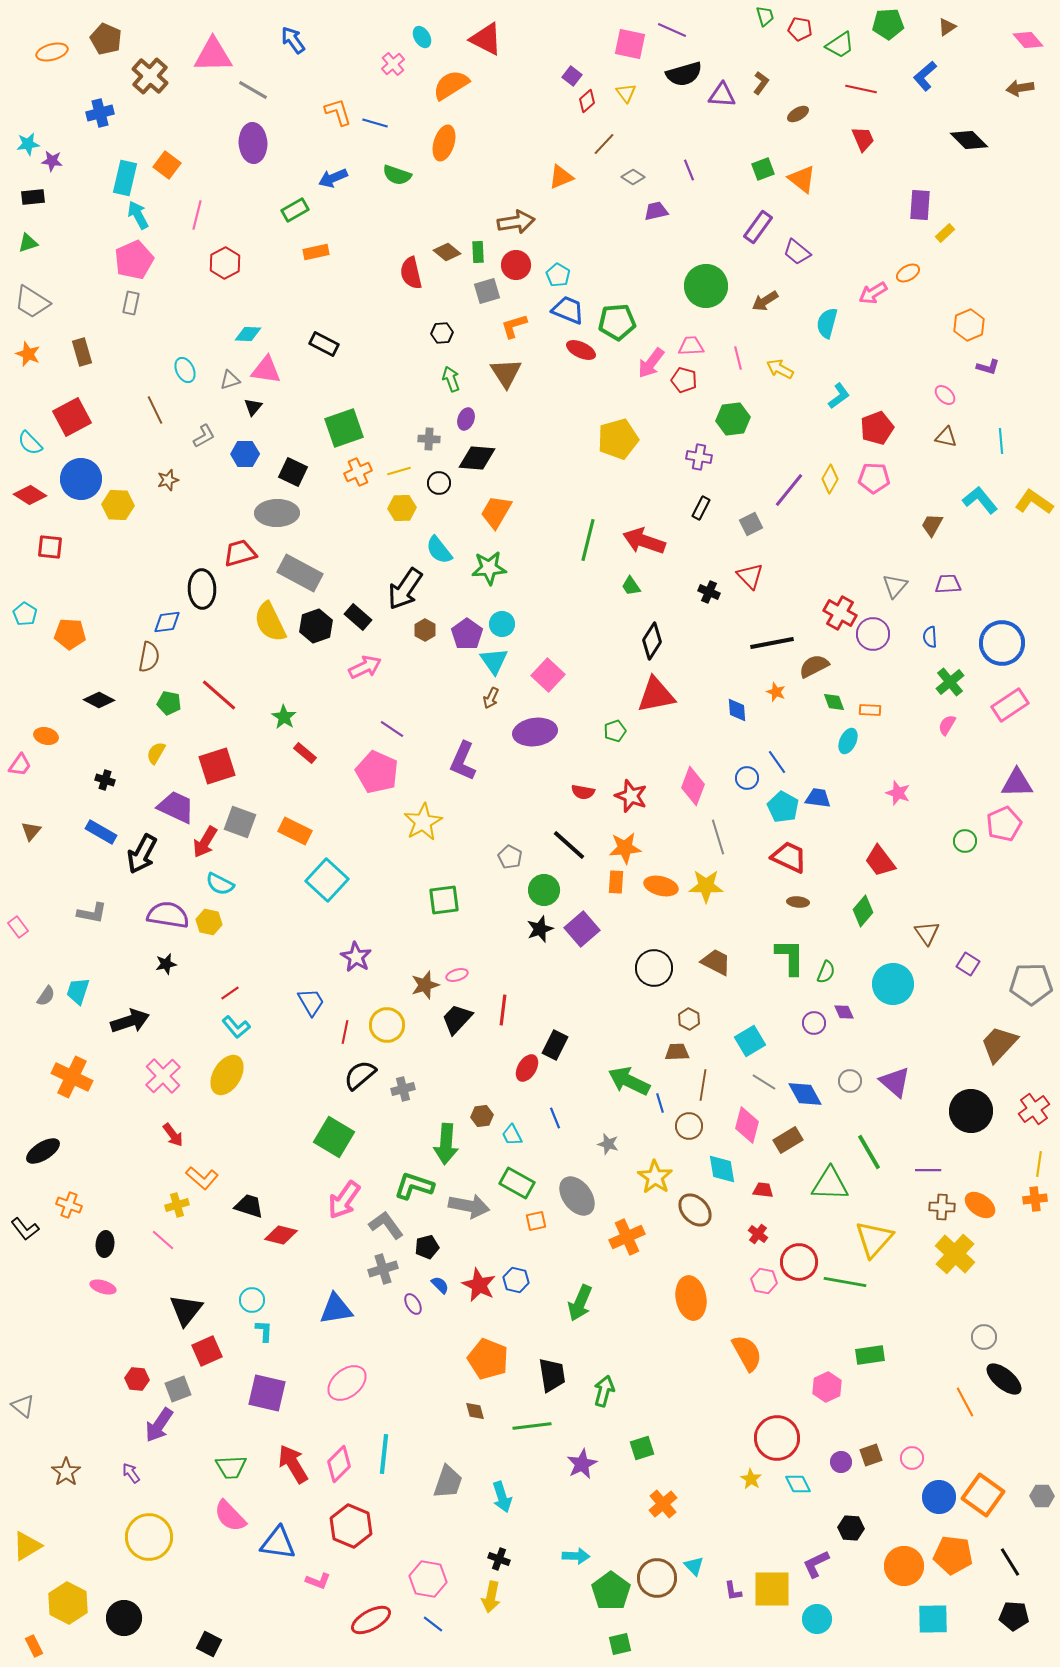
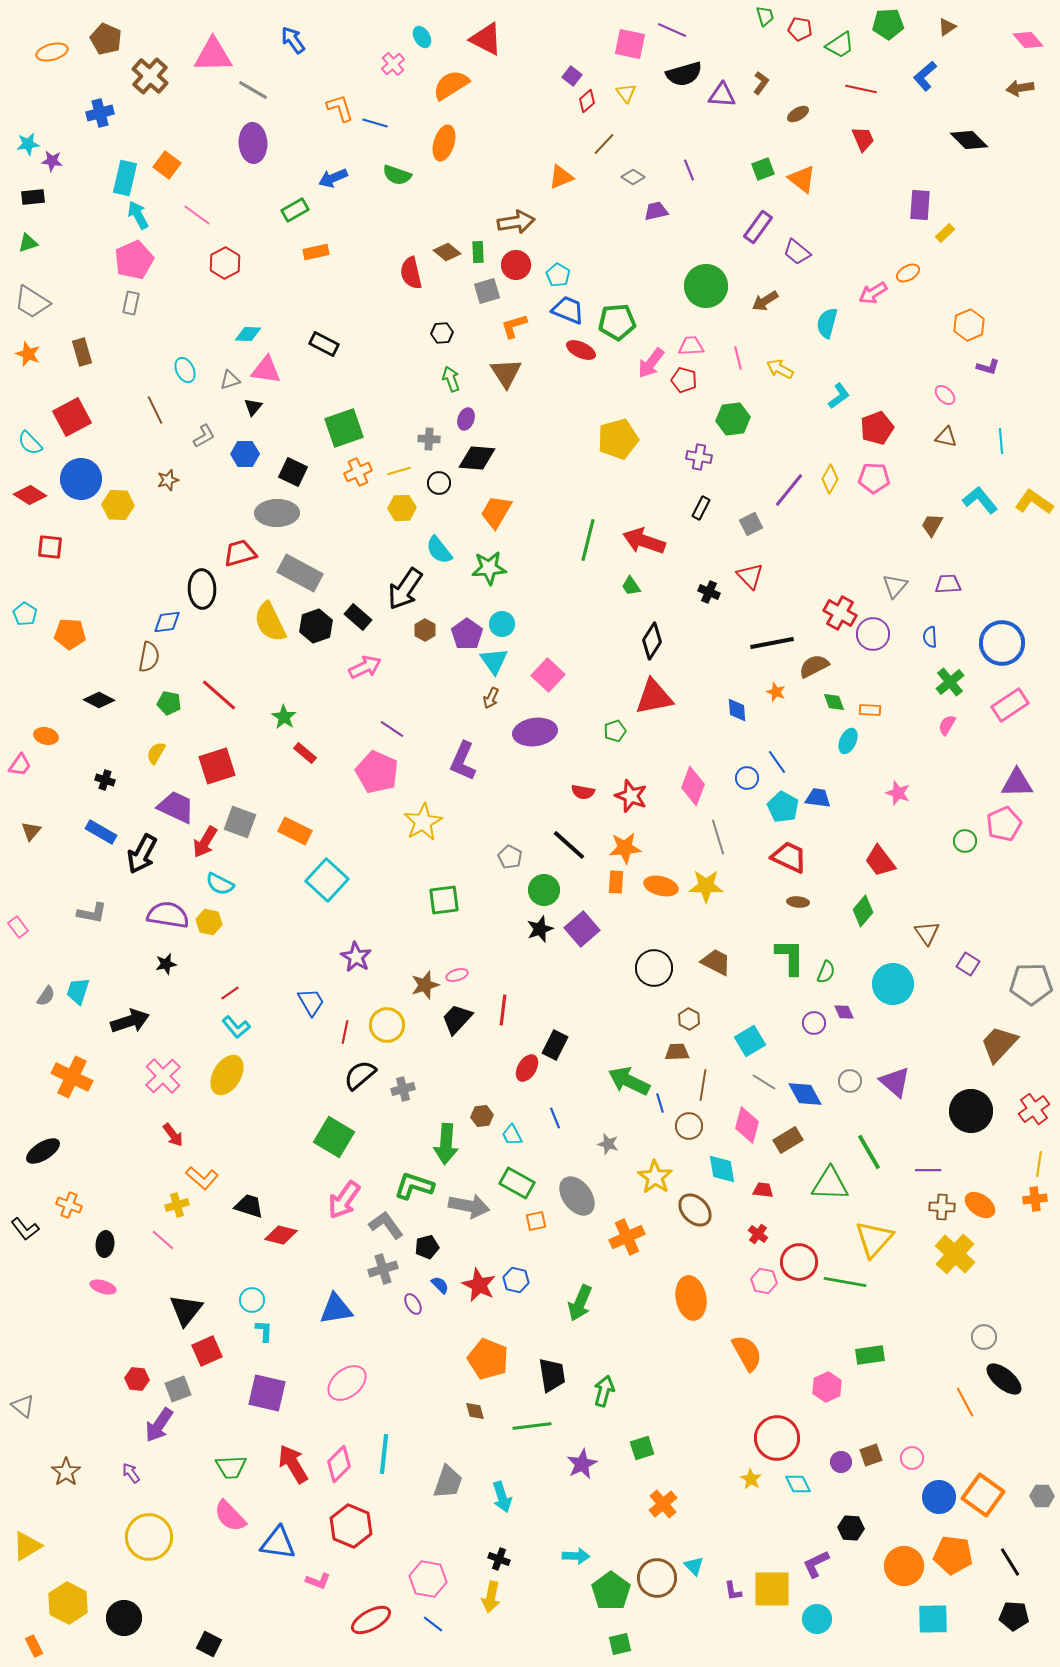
orange L-shape at (338, 112): moved 2 px right, 4 px up
pink line at (197, 215): rotated 68 degrees counterclockwise
red triangle at (656, 695): moved 2 px left, 2 px down
